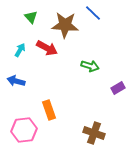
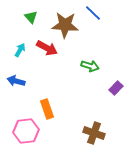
purple rectangle: moved 2 px left; rotated 16 degrees counterclockwise
orange rectangle: moved 2 px left, 1 px up
pink hexagon: moved 2 px right, 1 px down
